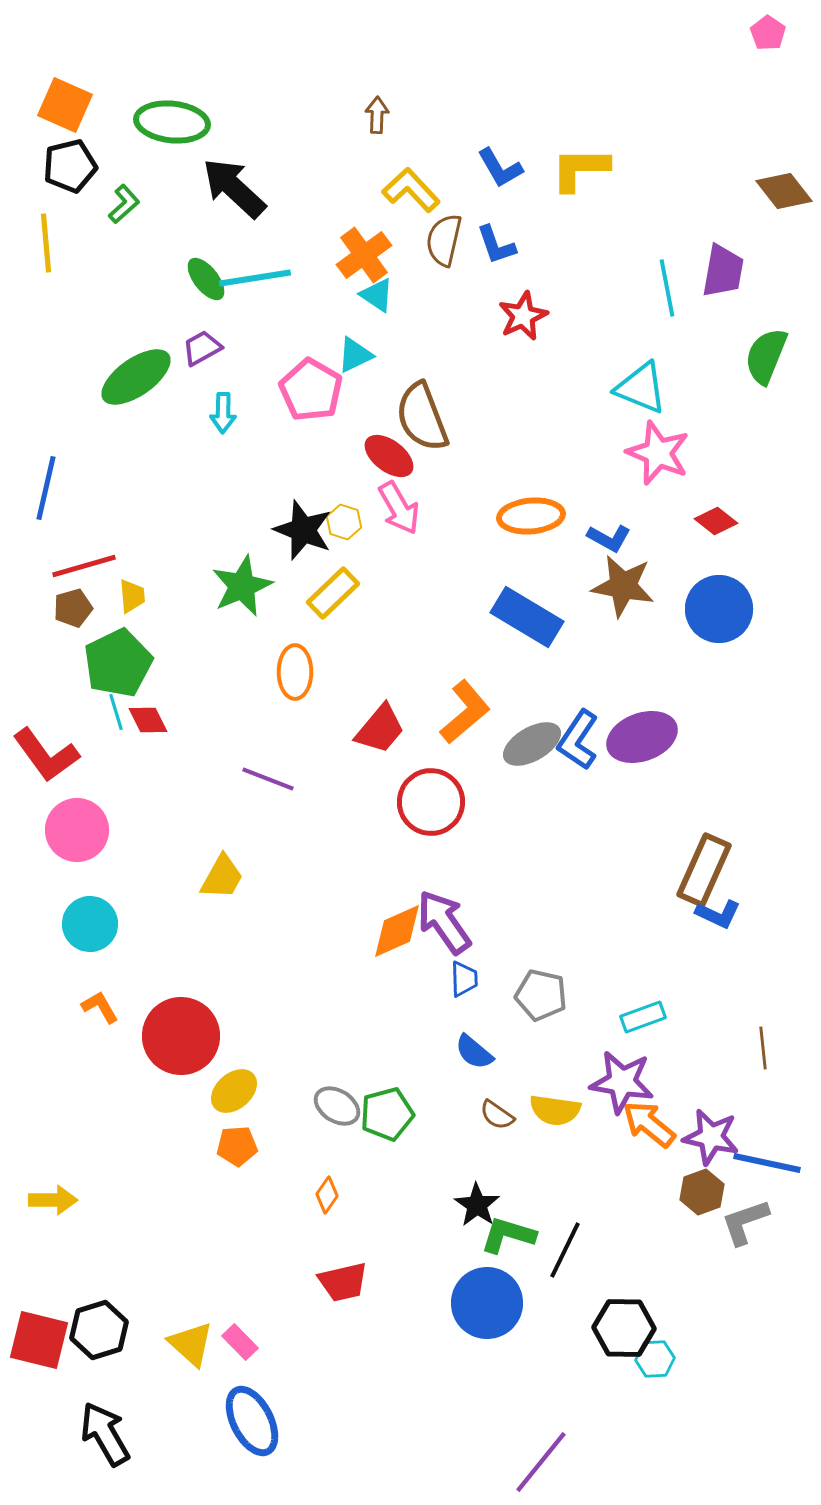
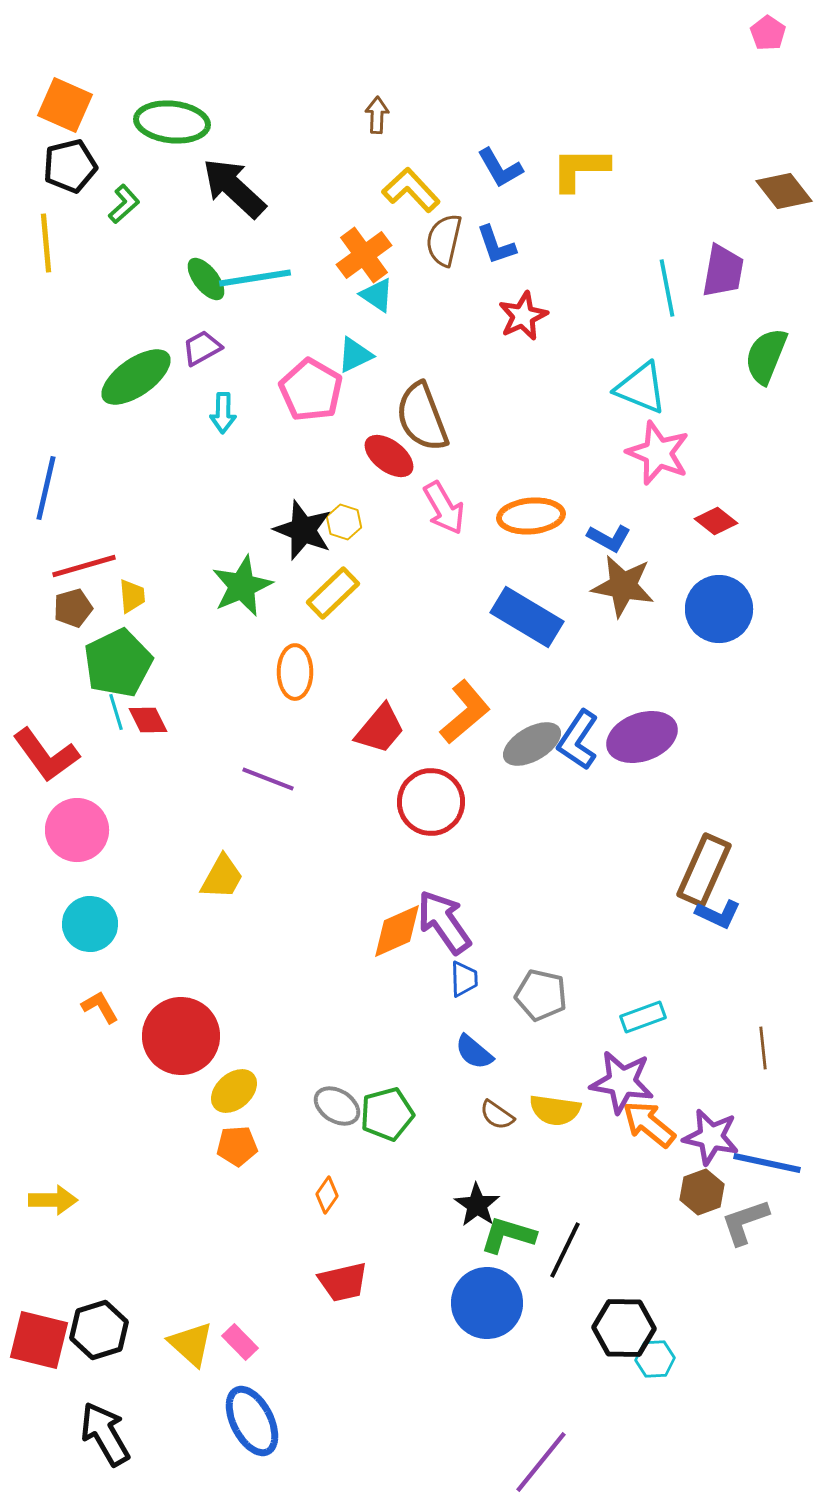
pink arrow at (399, 508): moved 45 px right
